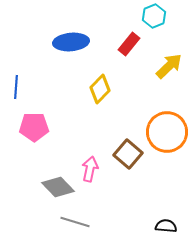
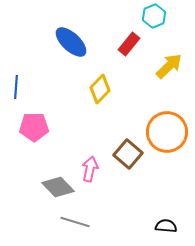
blue ellipse: rotated 48 degrees clockwise
